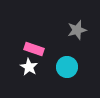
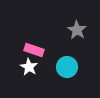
gray star: rotated 24 degrees counterclockwise
pink rectangle: moved 1 px down
